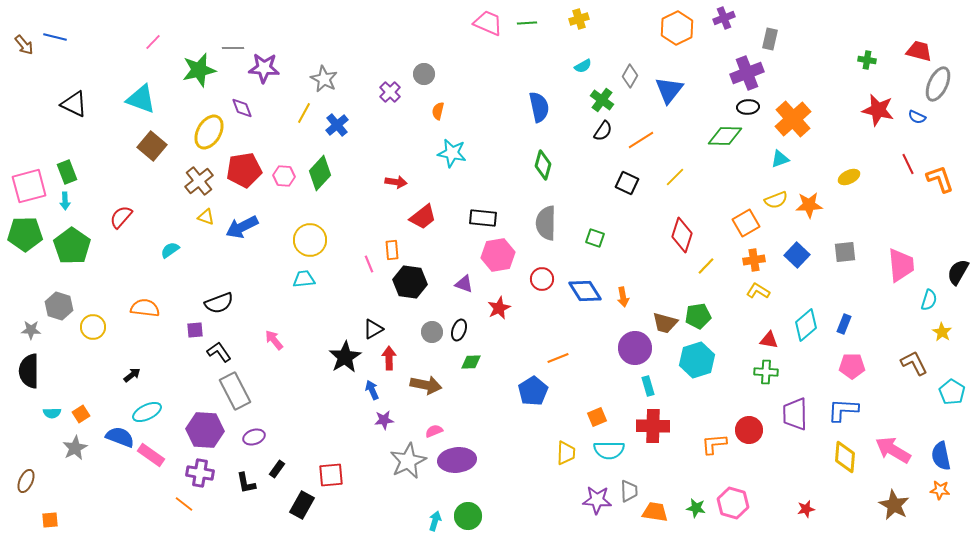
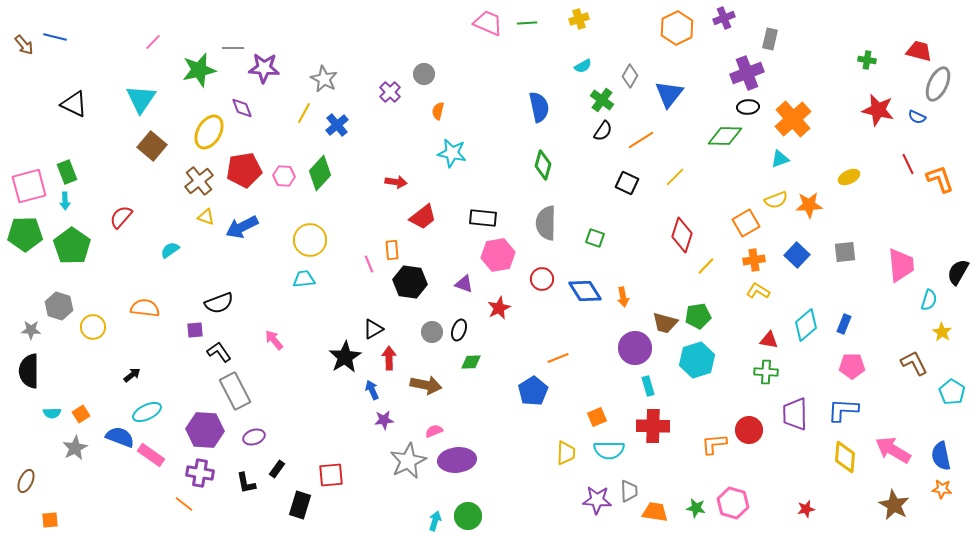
blue triangle at (669, 90): moved 4 px down
cyan triangle at (141, 99): rotated 44 degrees clockwise
orange star at (940, 490): moved 2 px right, 1 px up
black rectangle at (302, 505): moved 2 px left; rotated 12 degrees counterclockwise
